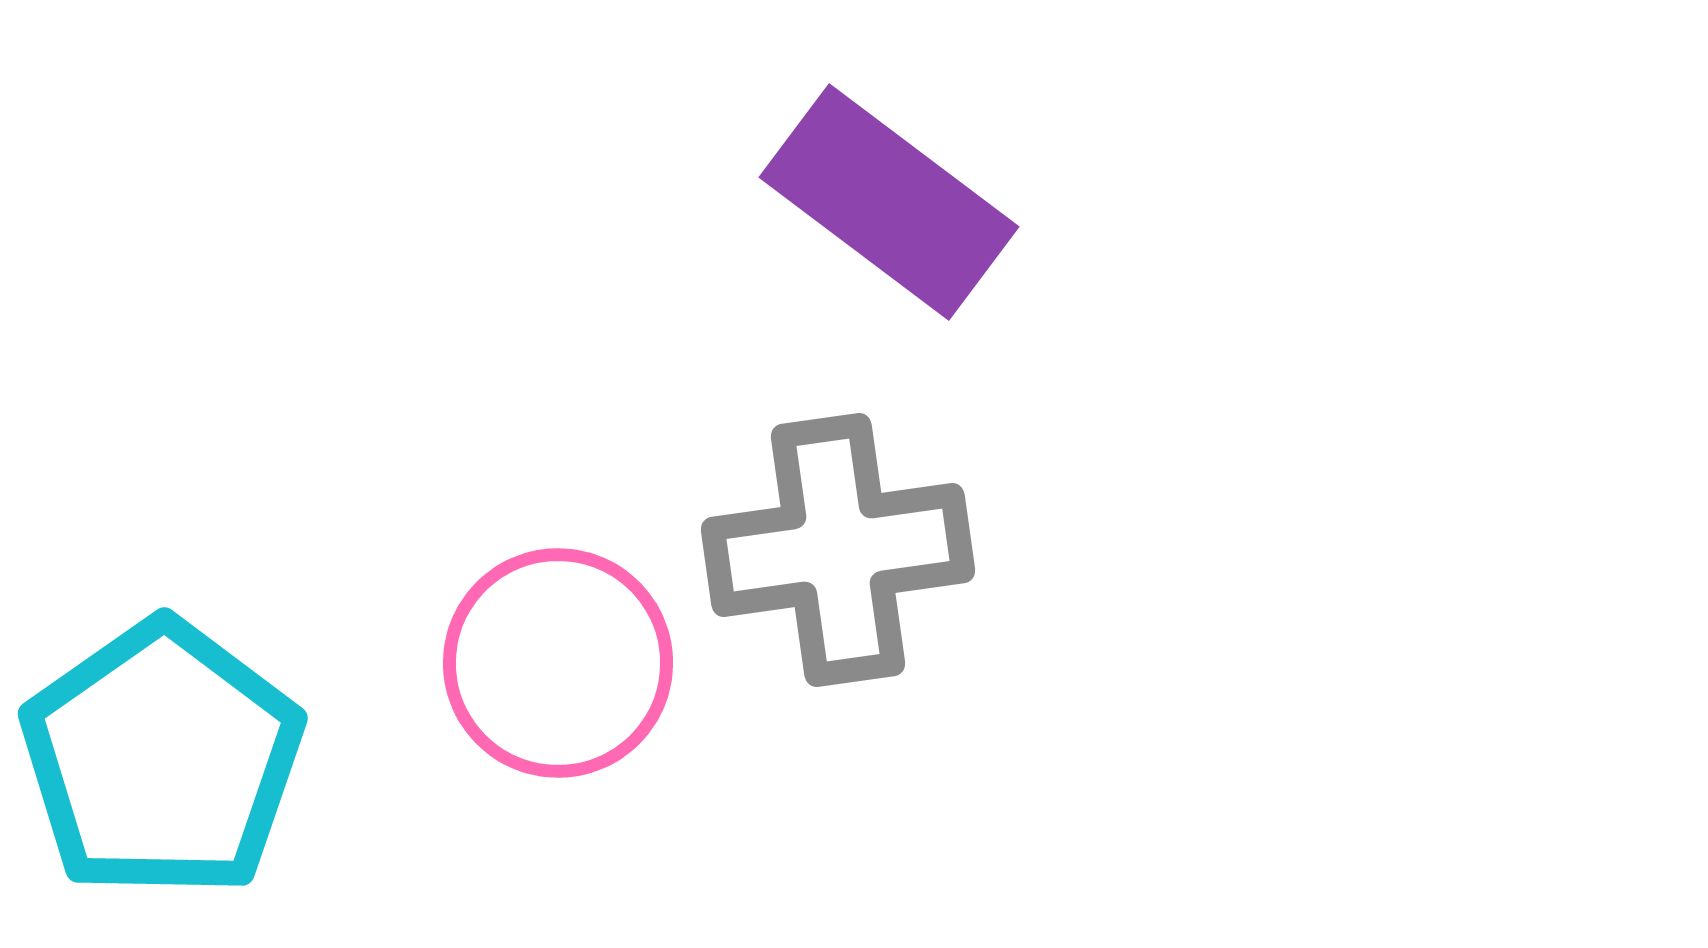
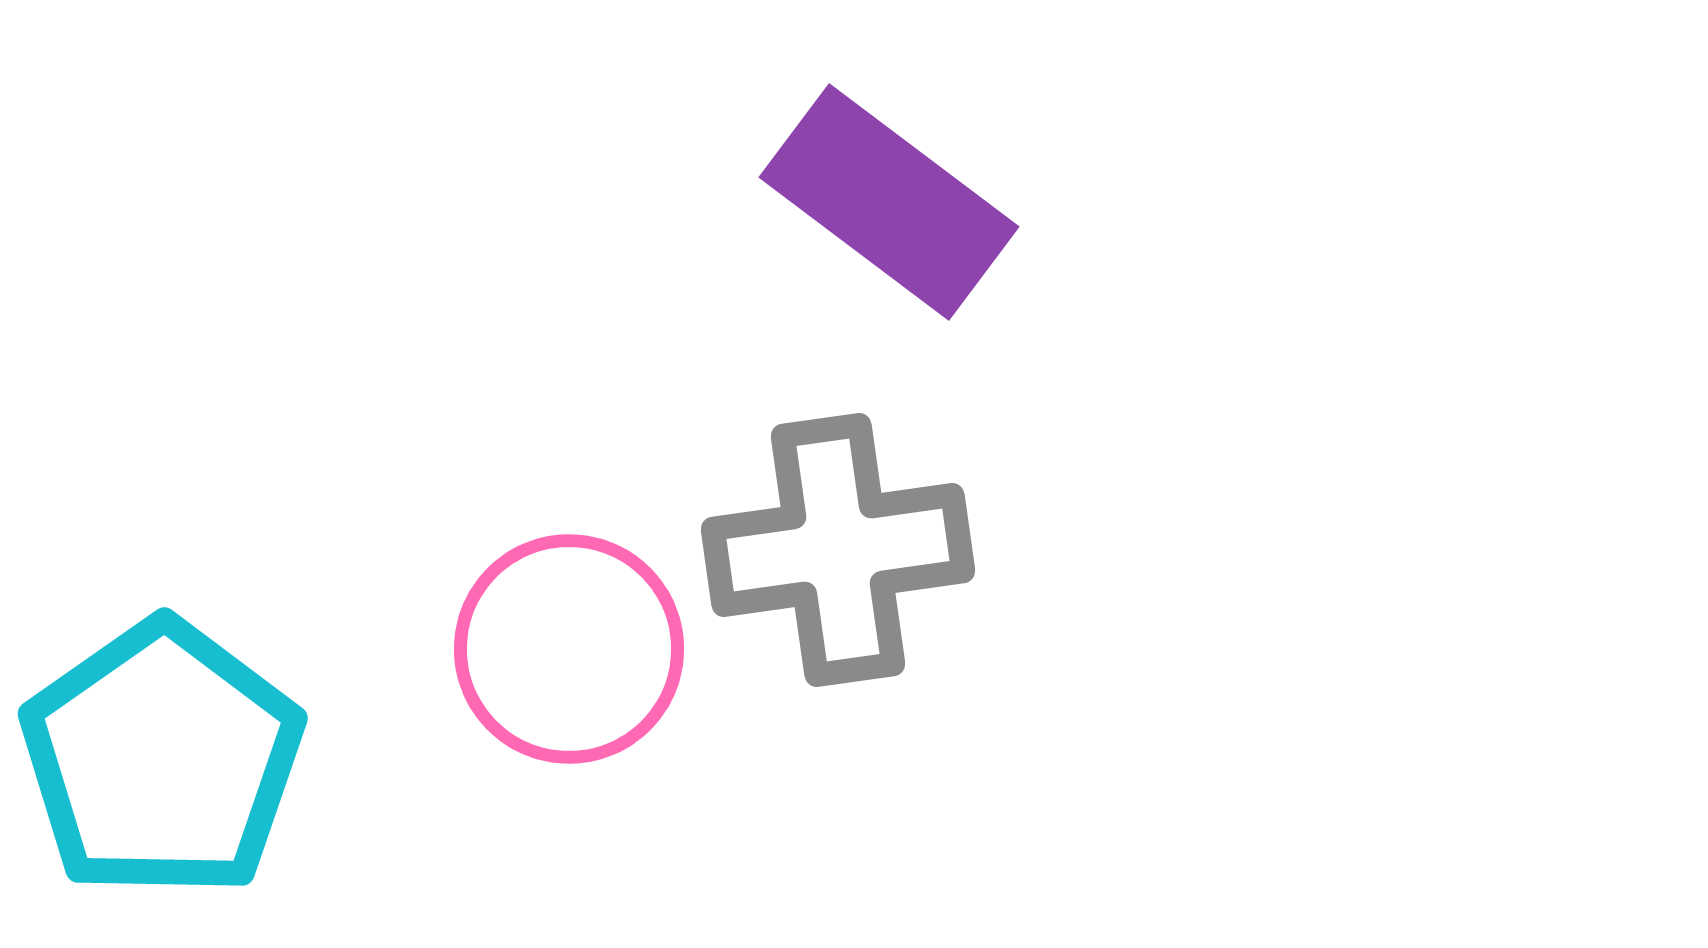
pink circle: moved 11 px right, 14 px up
